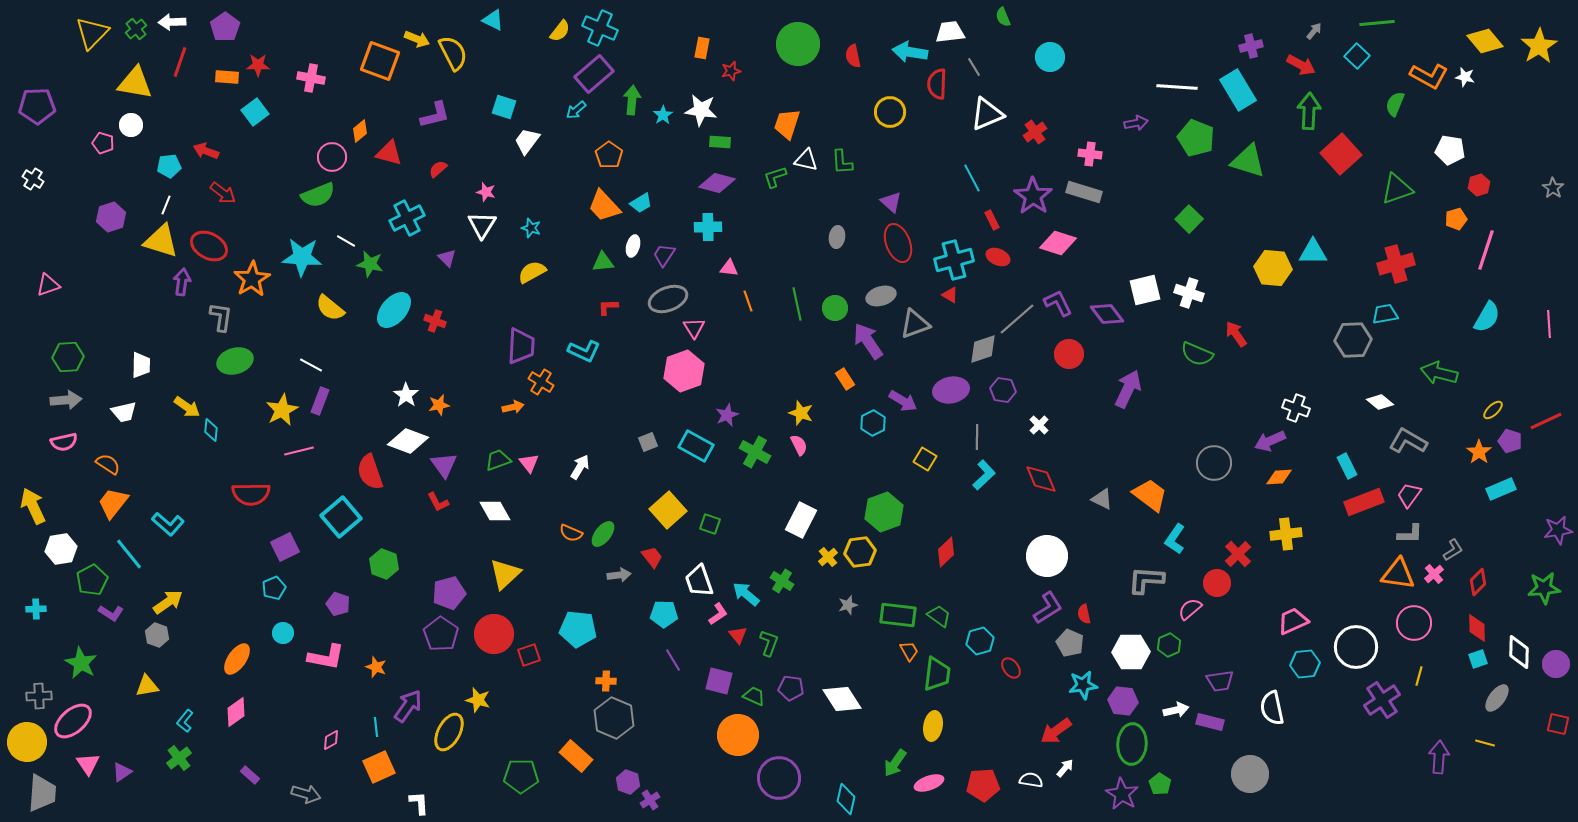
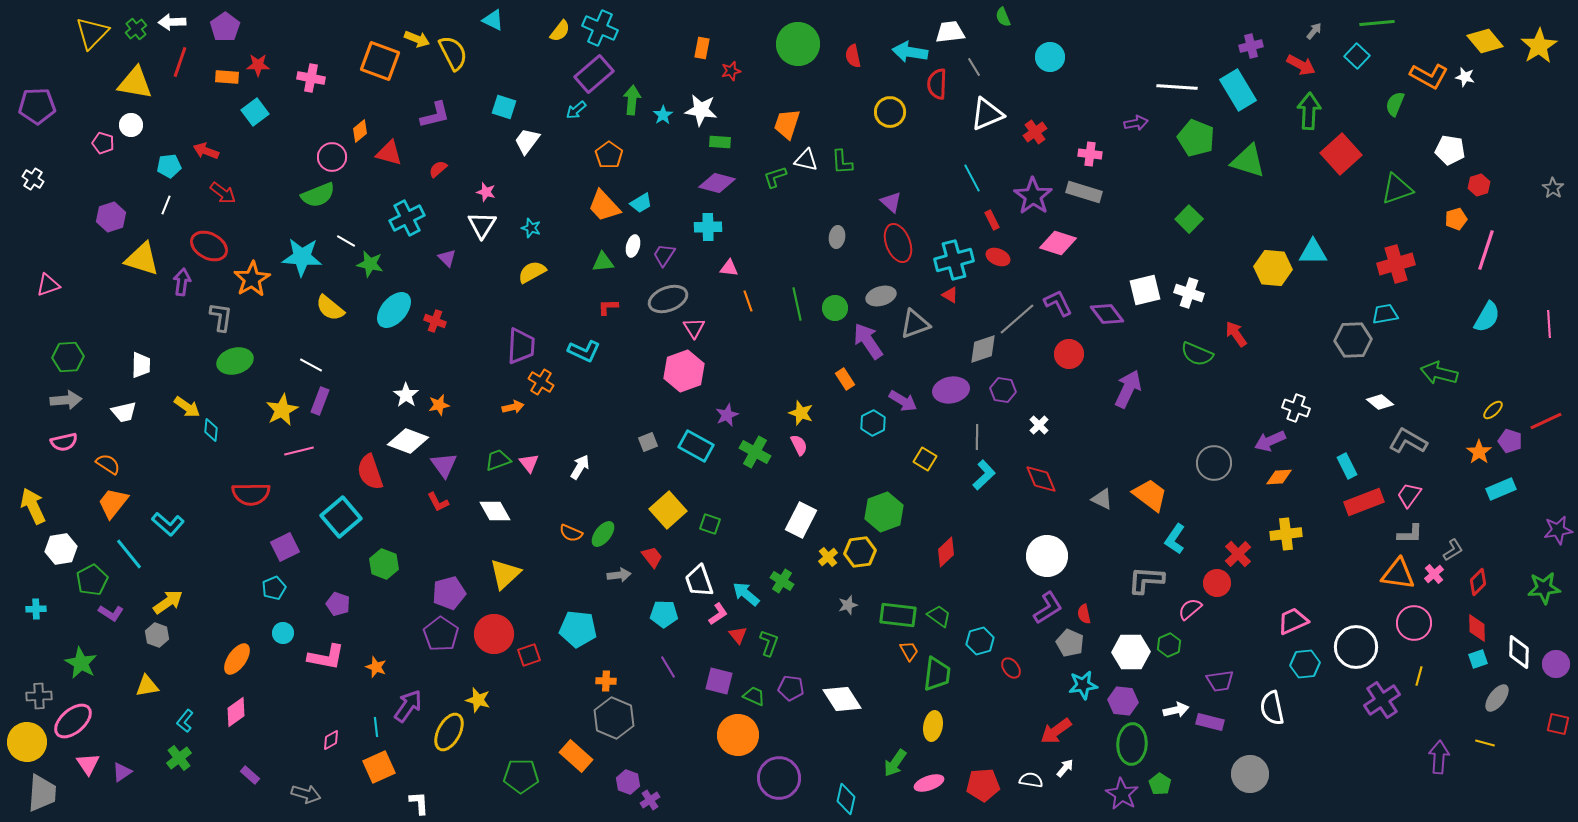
yellow triangle at (161, 241): moved 19 px left, 18 px down
purple line at (673, 660): moved 5 px left, 7 px down
